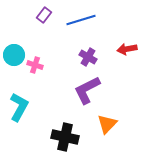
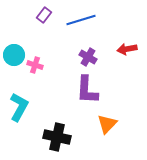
purple L-shape: rotated 60 degrees counterclockwise
black cross: moved 8 px left
